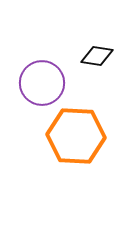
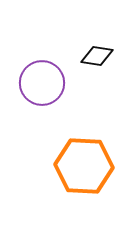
orange hexagon: moved 8 px right, 30 px down
